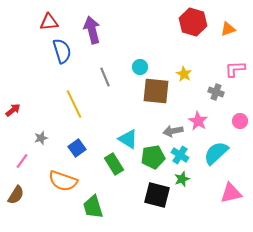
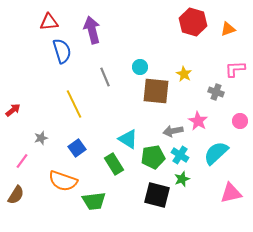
green trapezoid: moved 1 px right, 6 px up; rotated 80 degrees counterclockwise
